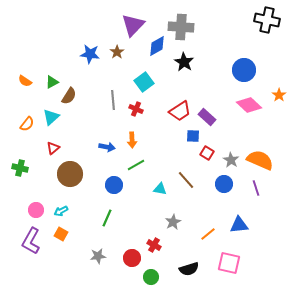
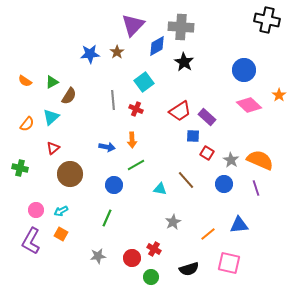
blue star at (90, 54): rotated 12 degrees counterclockwise
red cross at (154, 245): moved 4 px down
